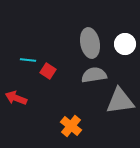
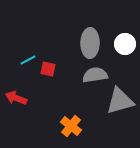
gray ellipse: rotated 12 degrees clockwise
cyan line: rotated 35 degrees counterclockwise
red square: moved 2 px up; rotated 21 degrees counterclockwise
gray semicircle: moved 1 px right
gray triangle: rotated 8 degrees counterclockwise
